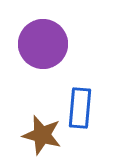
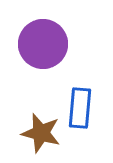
brown star: moved 1 px left, 2 px up
